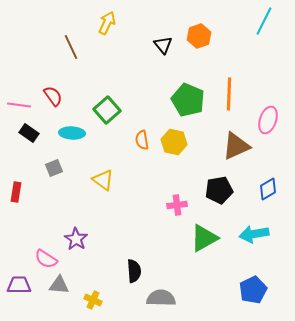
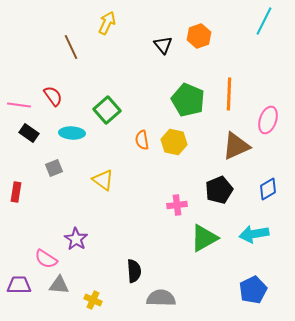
black pentagon: rotated 12 degrees counterclockwise
